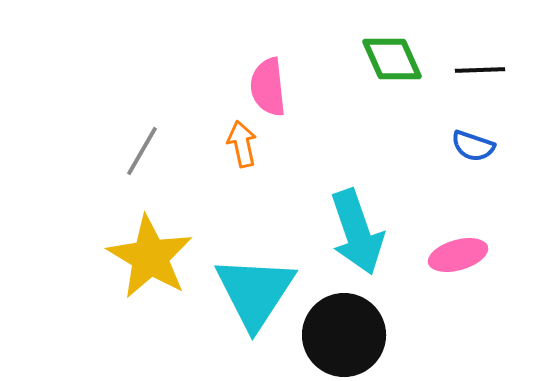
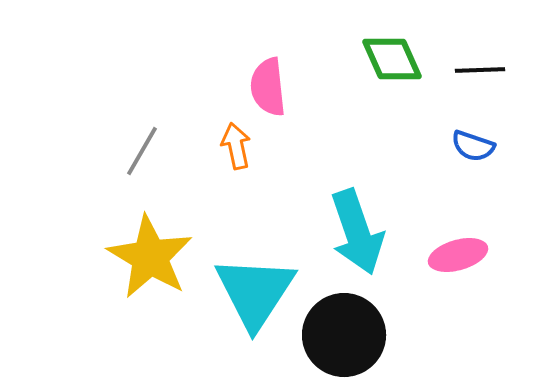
orange arrow: moved 6 px left, 2 px down
